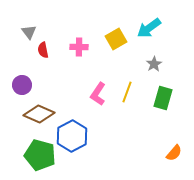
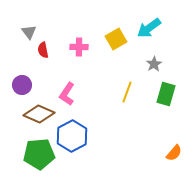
pink L-shape: moved 31 px left
green rectangle: moved 3 px right, 4 px up
green pentagon: moved 1 px left, 1 px up; rotated 20 degrees counterclockwise
